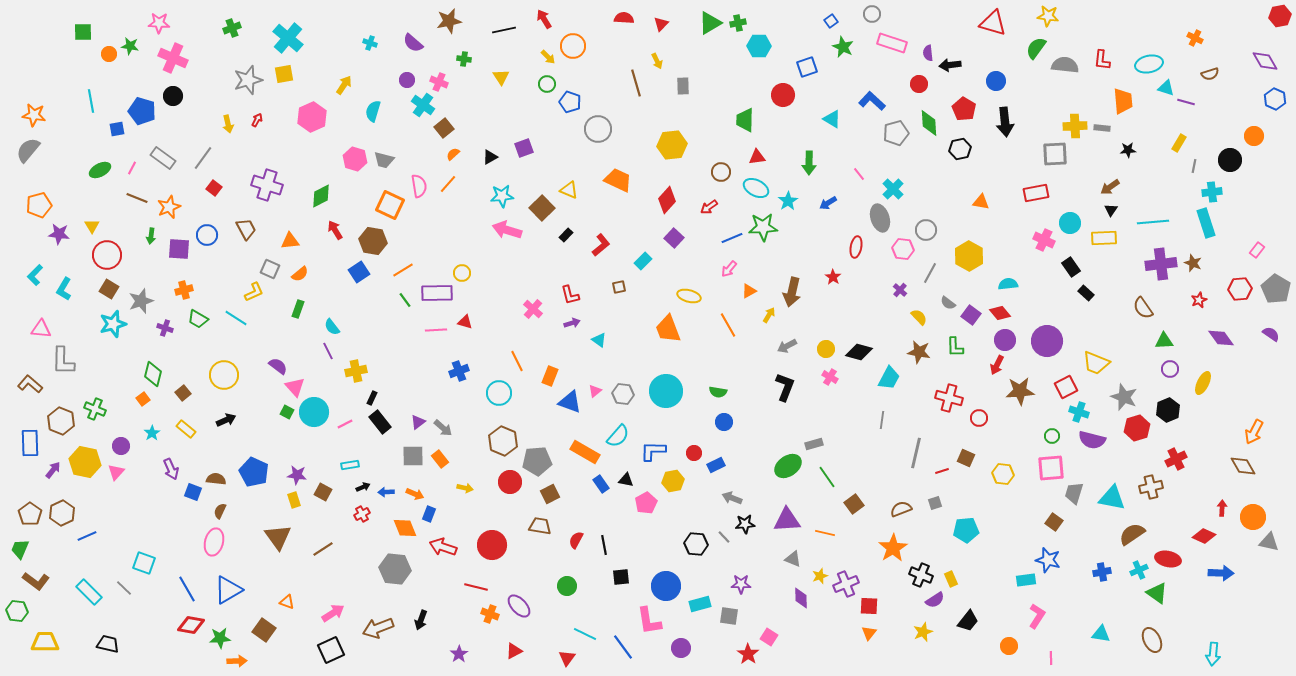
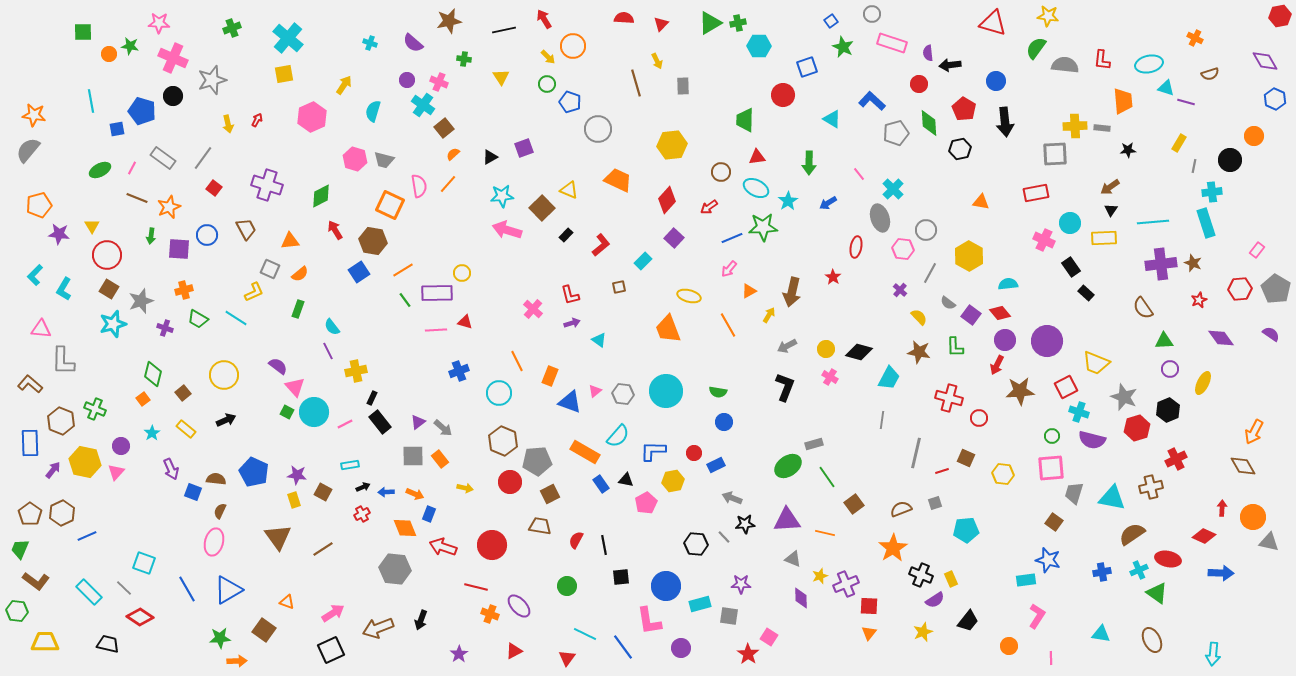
gray star at (248, 80): moved 36 px left
red diamond at (191, 625): moved 51 px left, 8 px up; rotated 24 degrees clockwise
